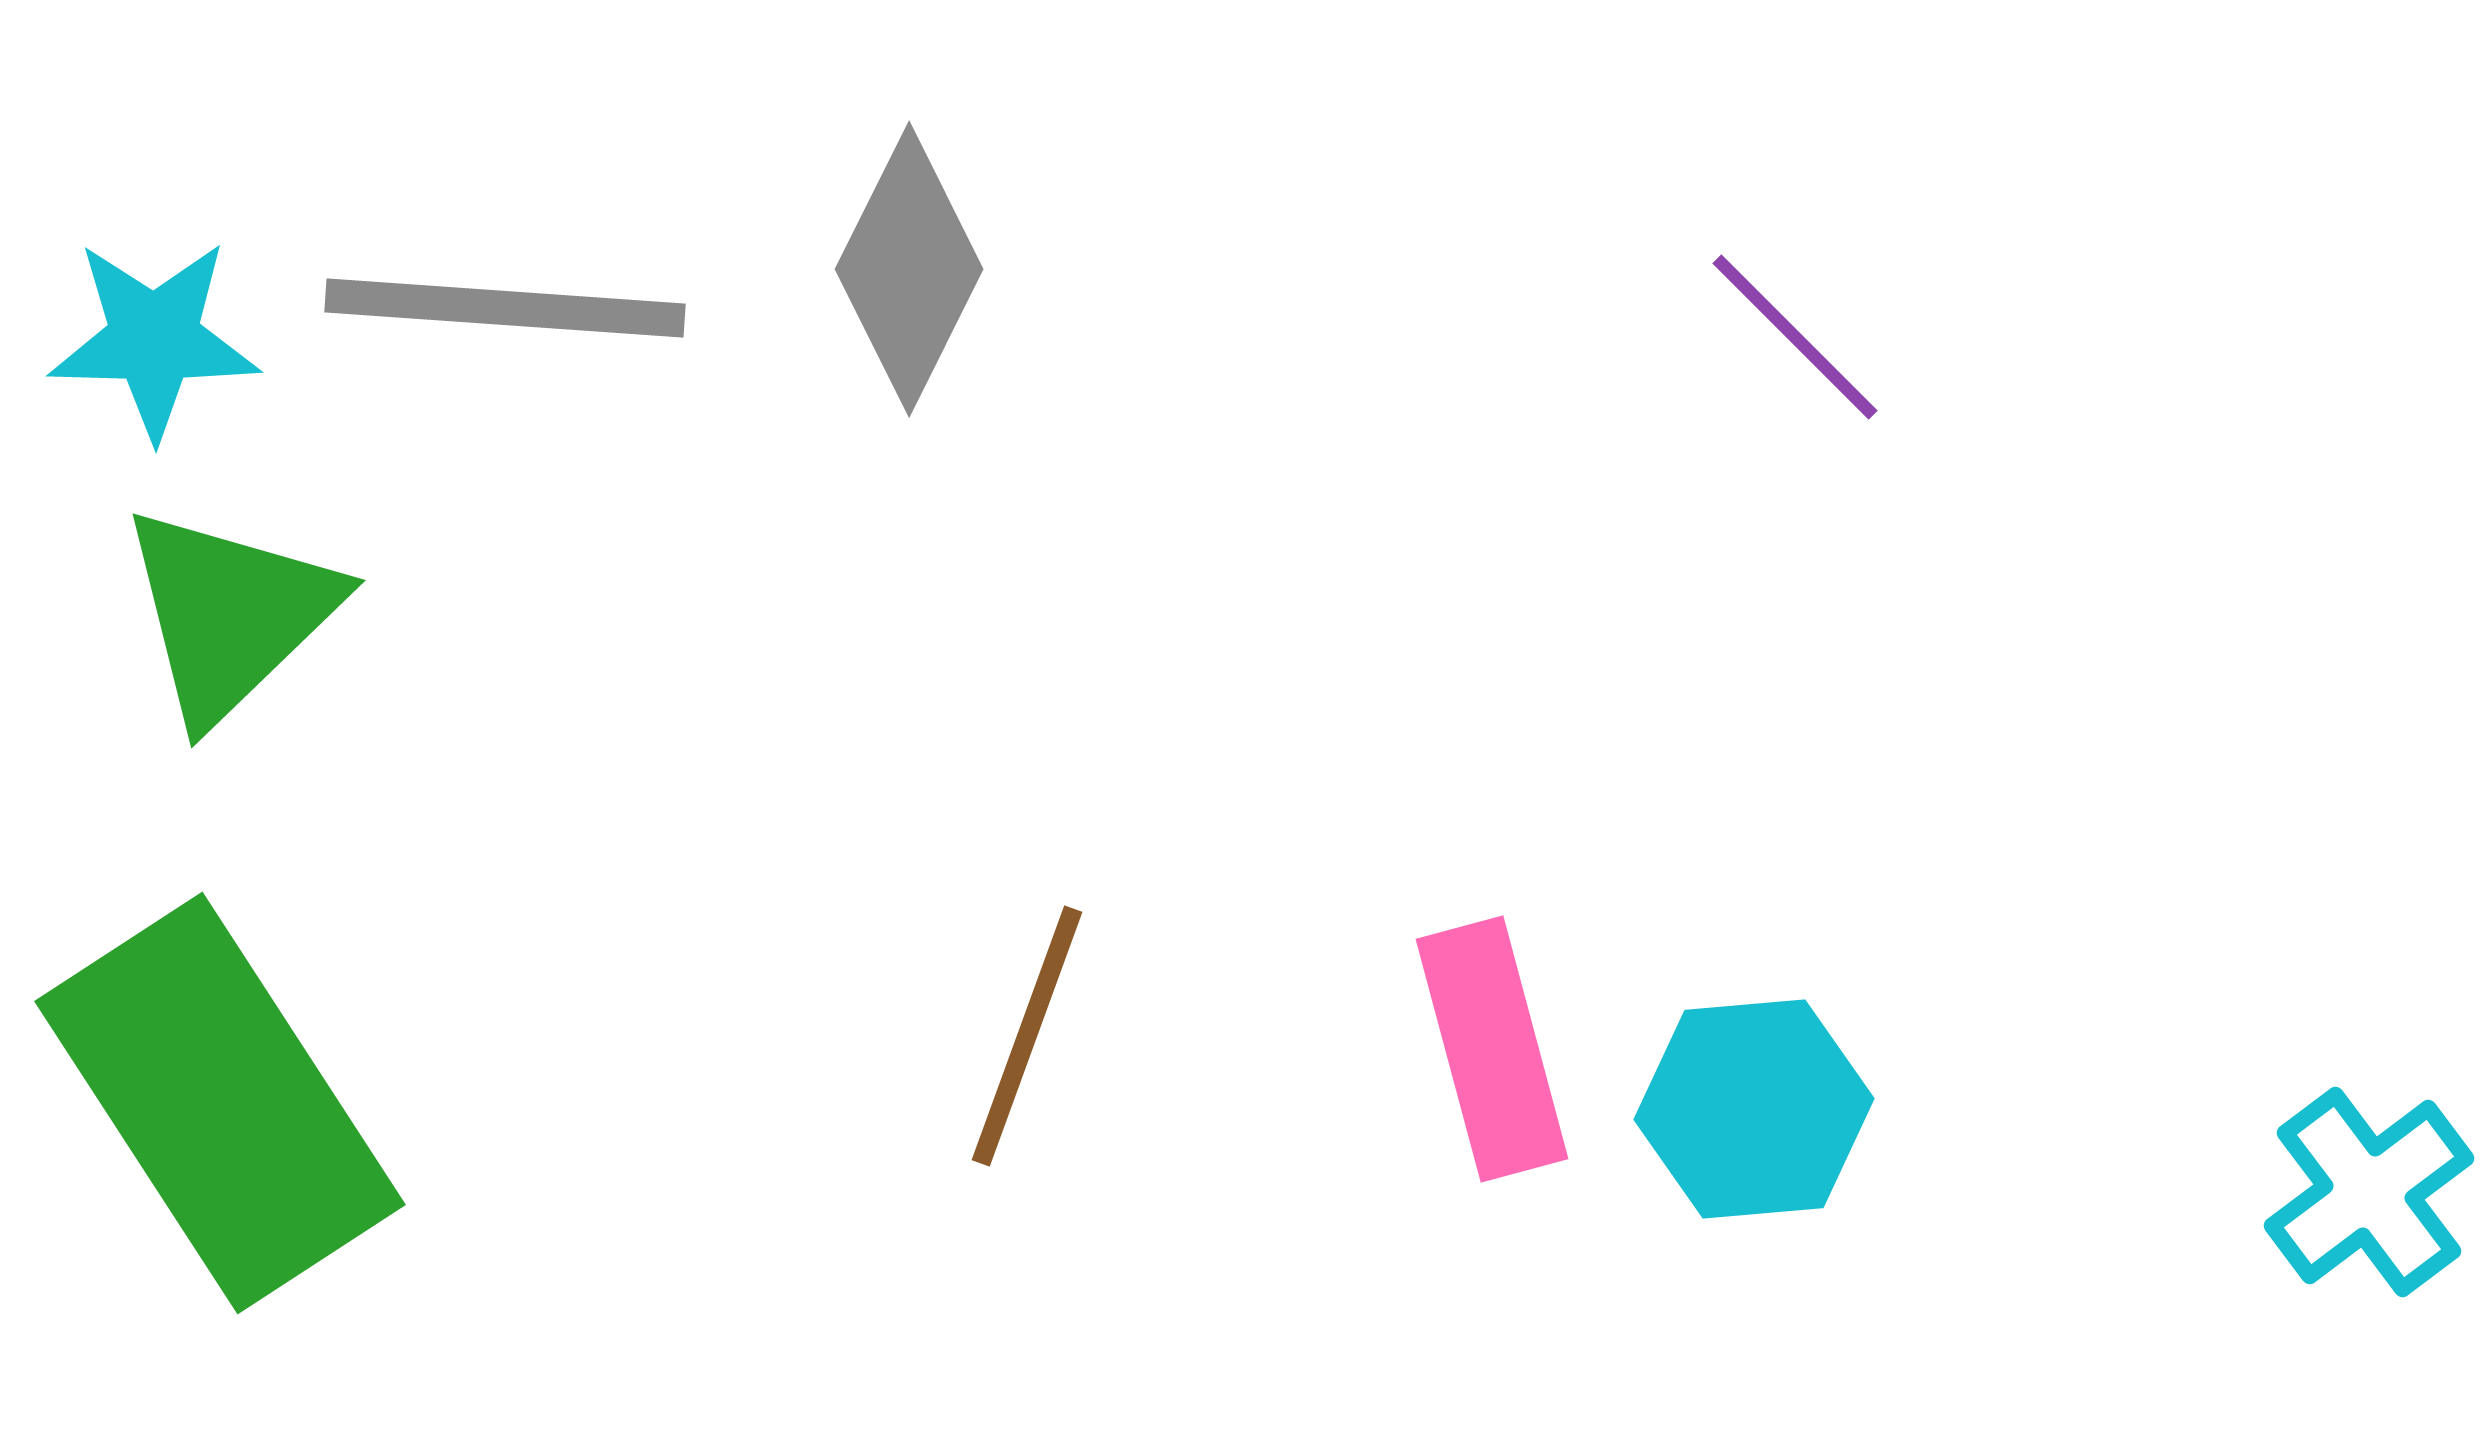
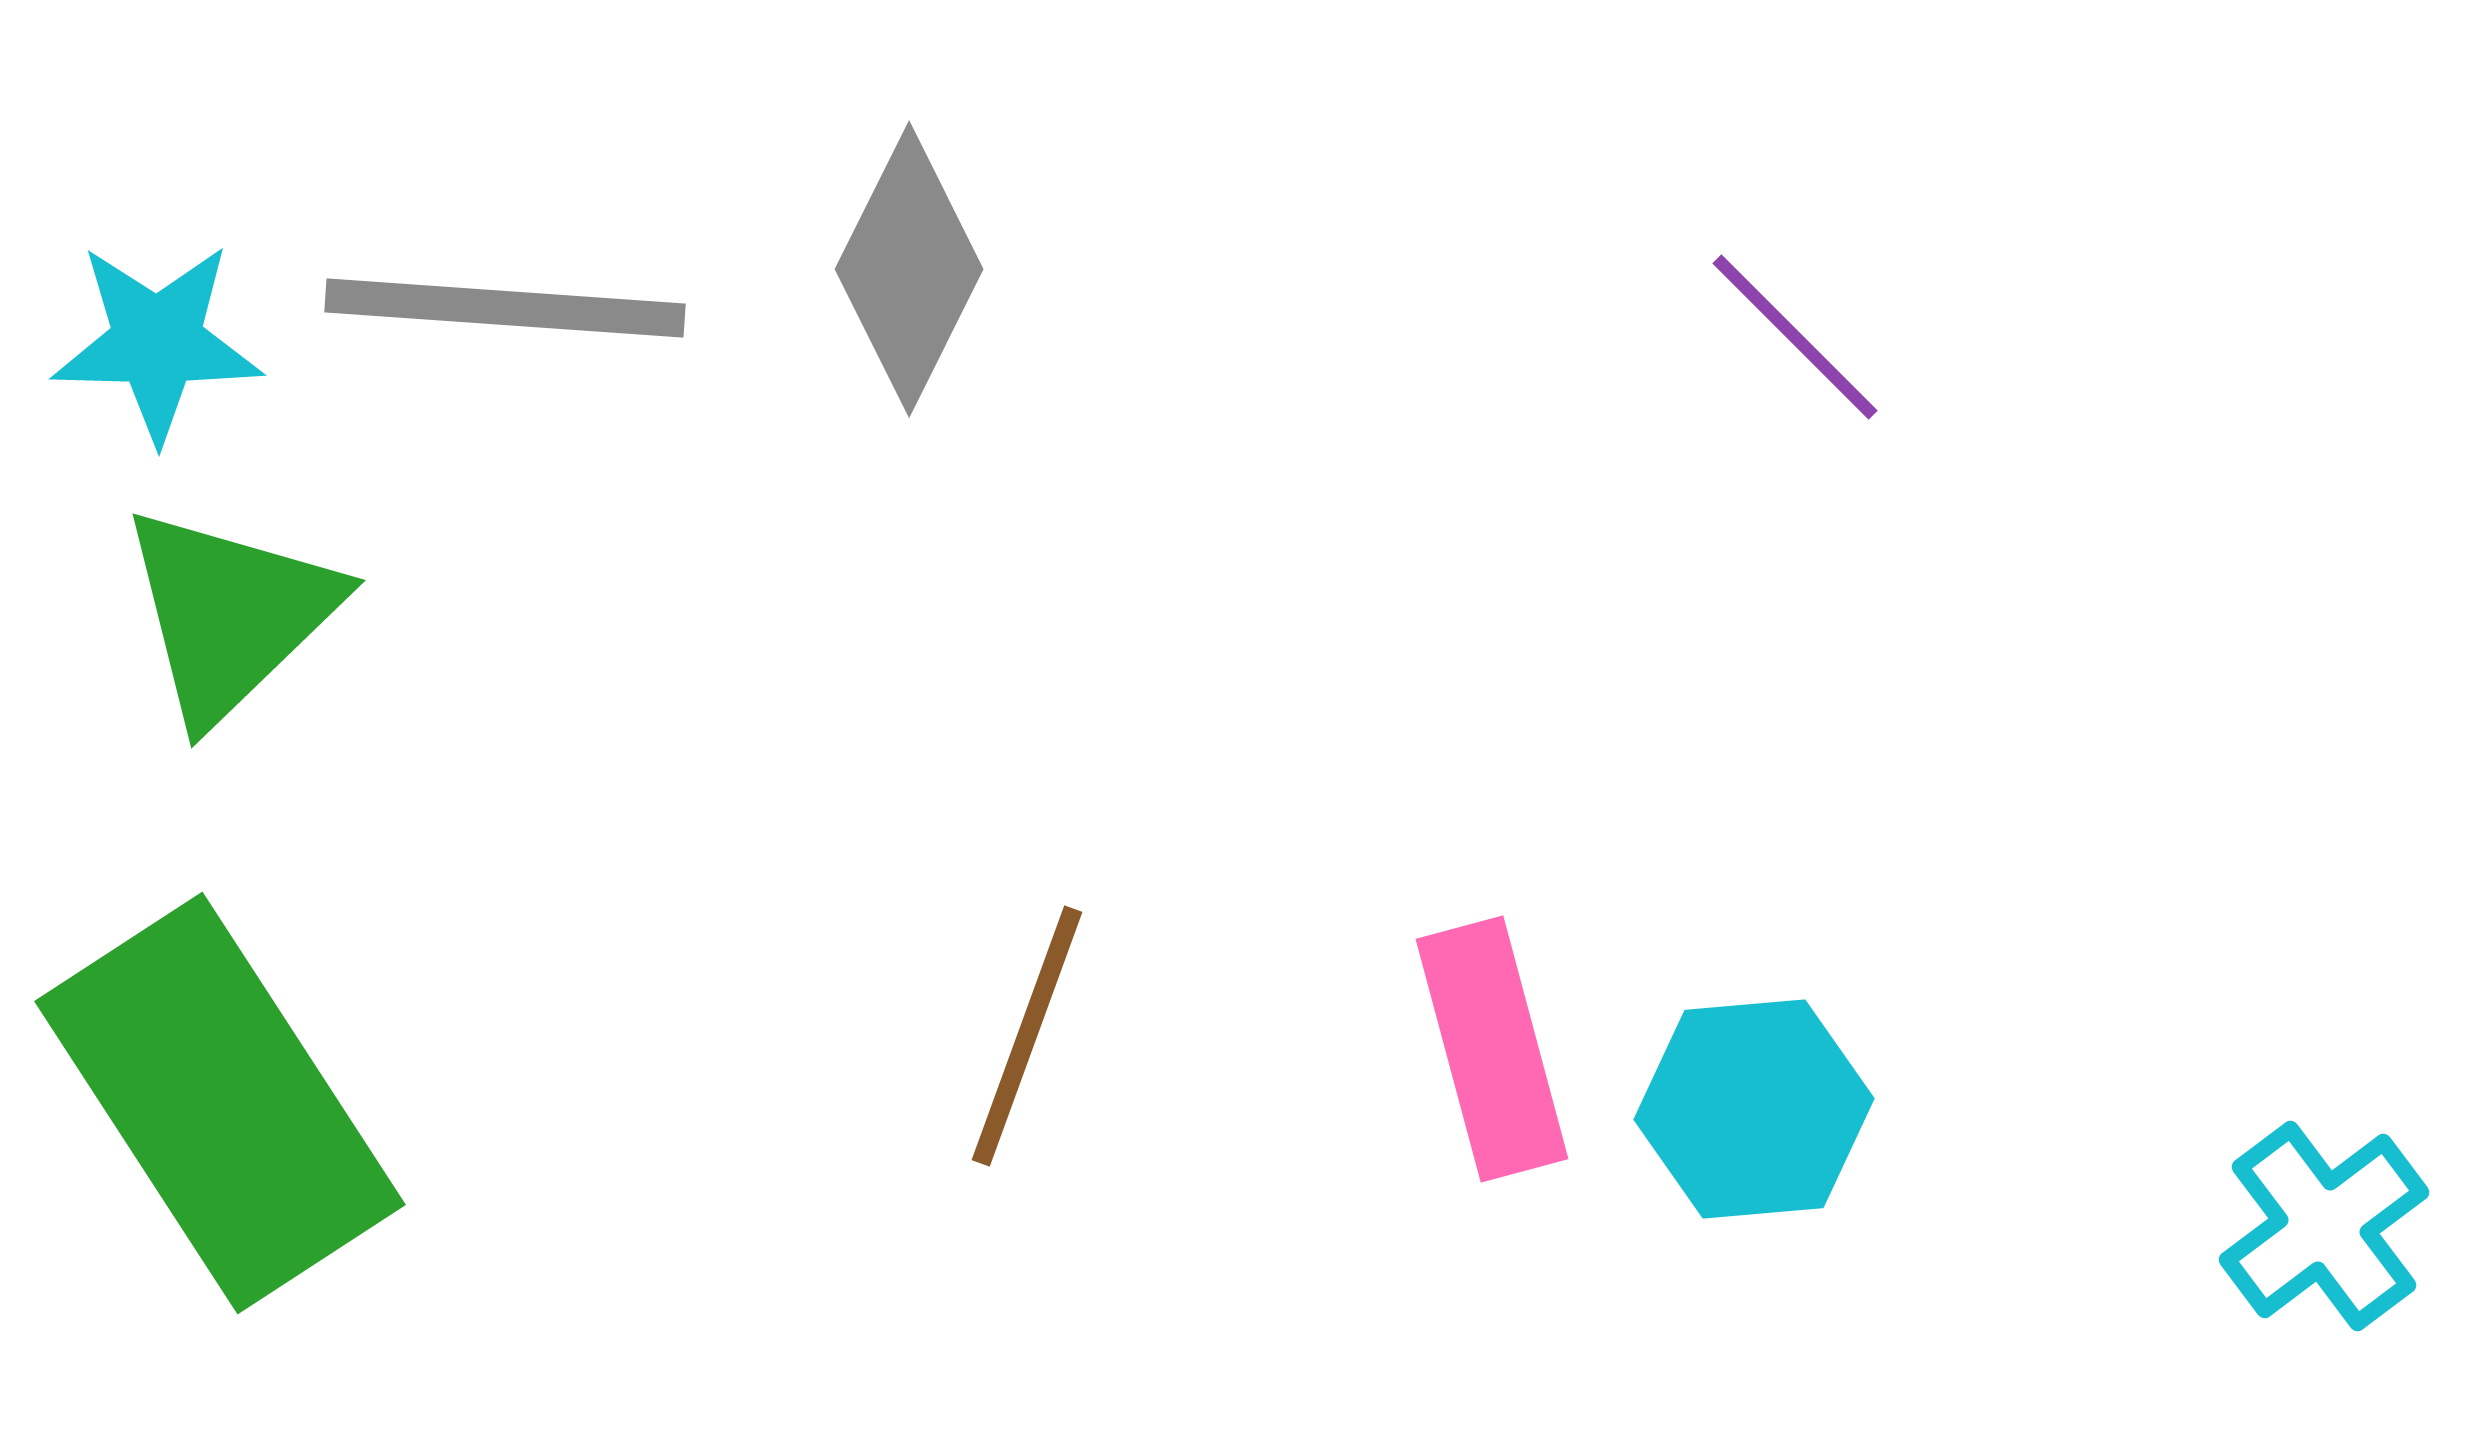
cyan star: moved 3 px right, 3 px down
cyan cross: moved 45 px left, 34 px down
